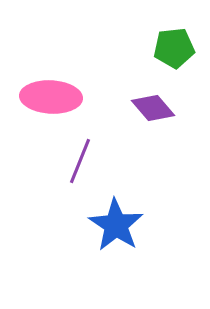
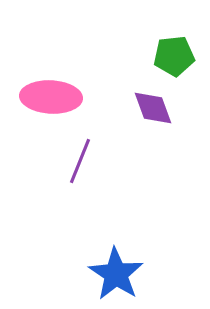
green pentagon: moved 8 px down
purple diamond: rotated 21 degrees clockwise
blue star: moved 49 px down
